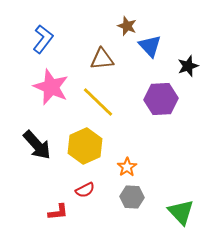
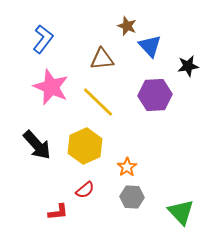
black star: rotated 10 degrees clockwise
purple hexagon: moved 6 px left, 4 px up
red semicircle: rotated 12 degrees counterclockwise
